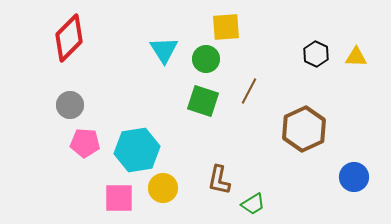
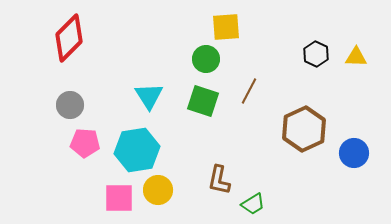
cyan triangle: moved 15 px left, 46 px down
blue circle: moved 24 px up
yellow circle: moved 5 px left, 2 px down
